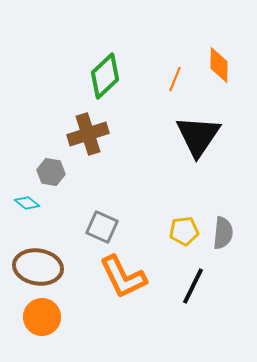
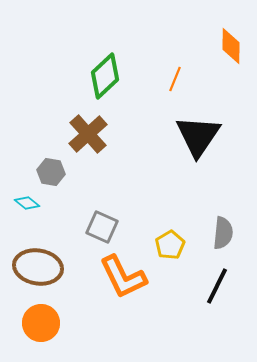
orange diamond: moved 12 px right, 19 px up
brown cross: rotated 24 degrees counterclockwise
yellow pentagon: moved 14 px left, 14 px down; rotated 24 degrees counterclockwise
black line: moved 24 px right
orange circle: moved 1 px left, 6 px down
